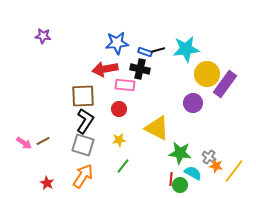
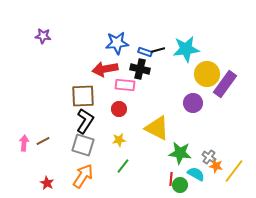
pink arrow: rotated 119 degrees counterclockwise
cyan semicircle: moved 3 px right, 1 px down
